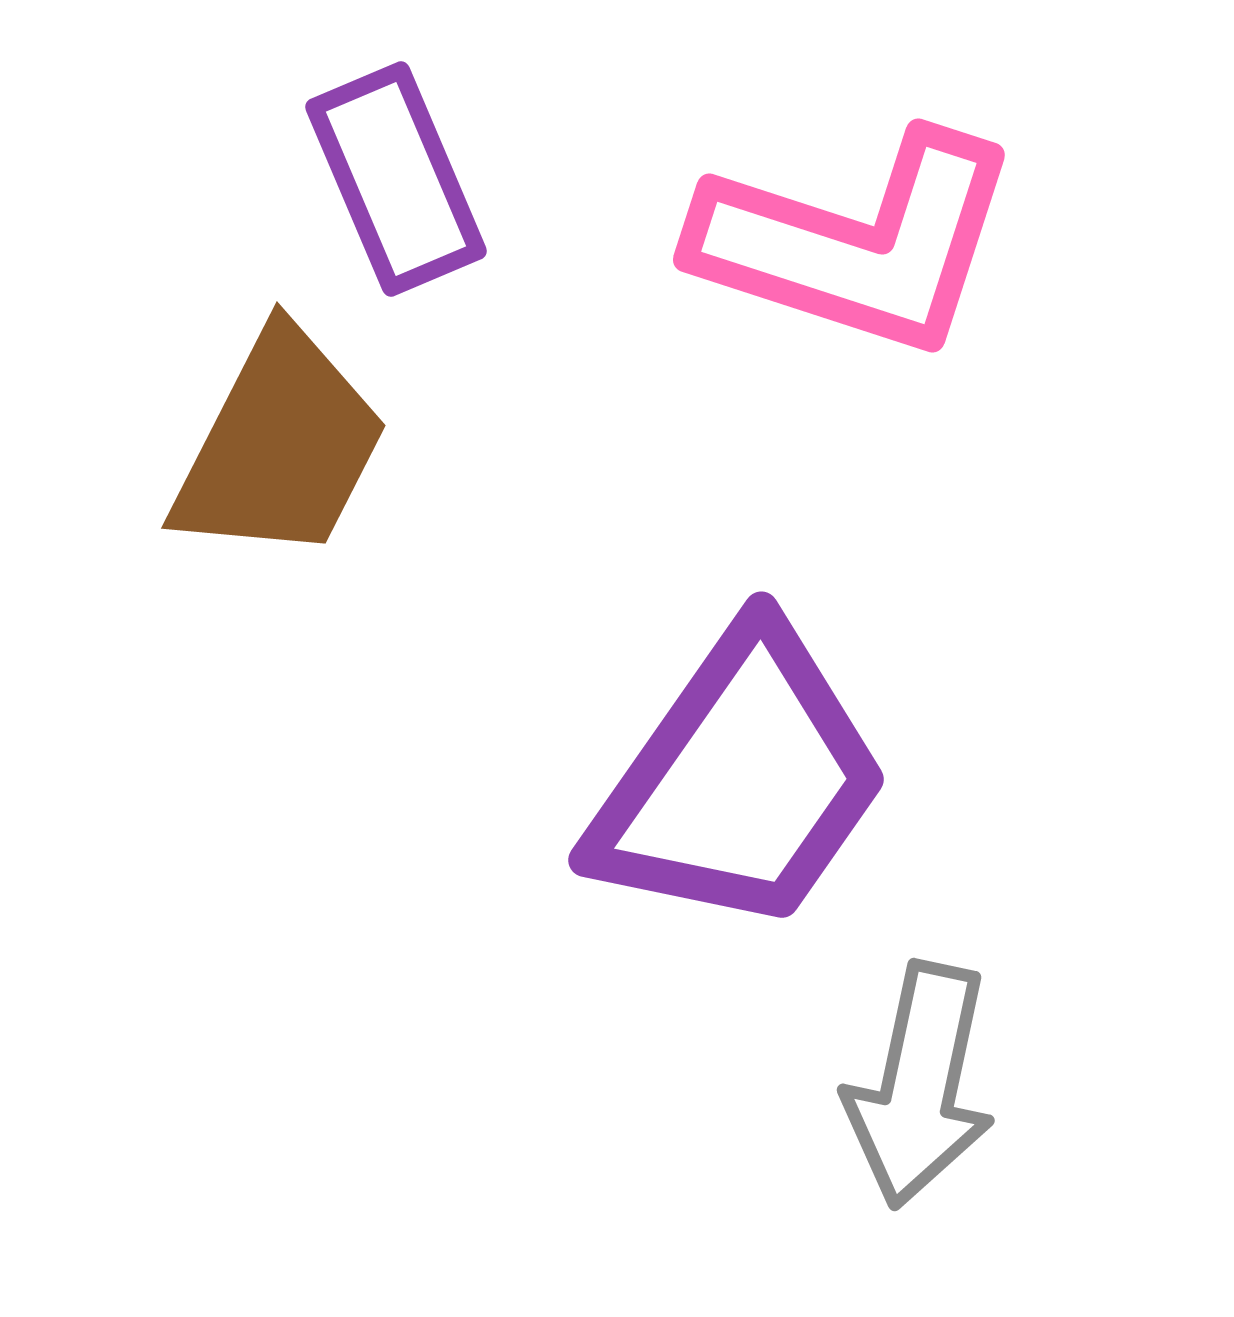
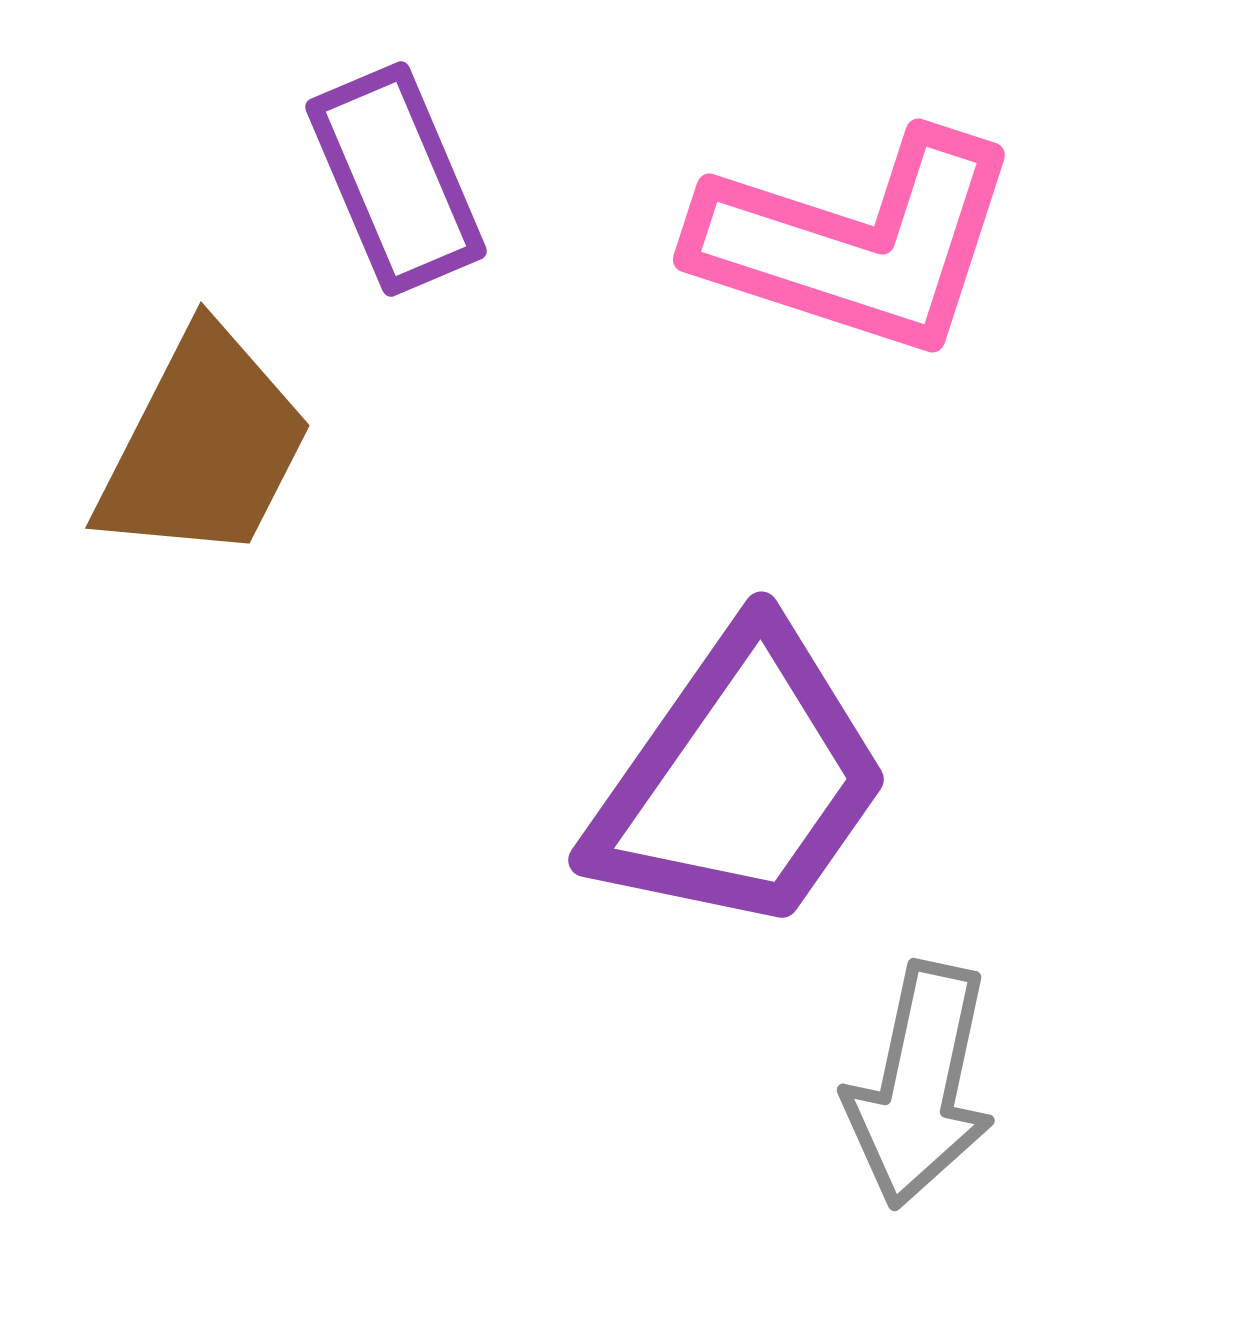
brown trapezoid: moved 76 px left
